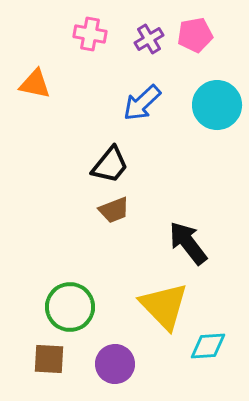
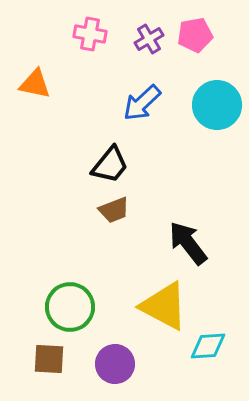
yellow triangle: rotated 18 degrees counterclockwise
